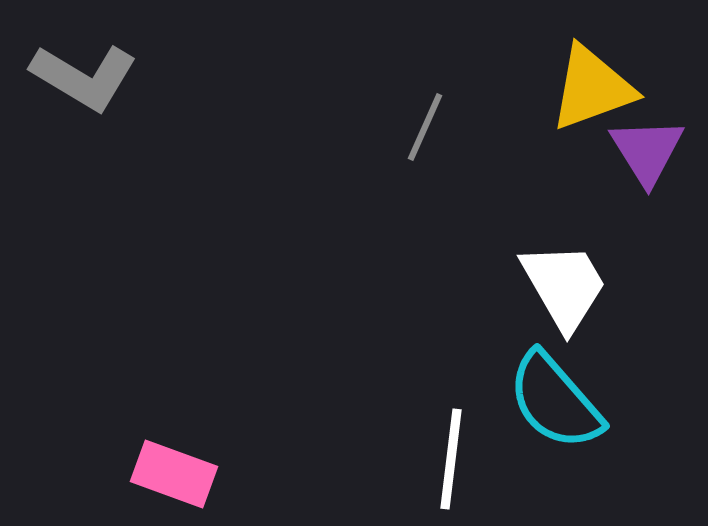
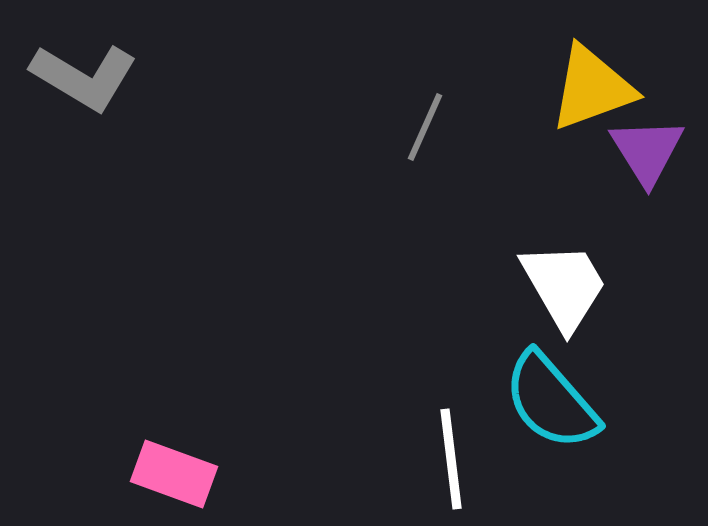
cyan semicircle: moved 4 px left
white line: rotated 14 degrees counterclockwise
